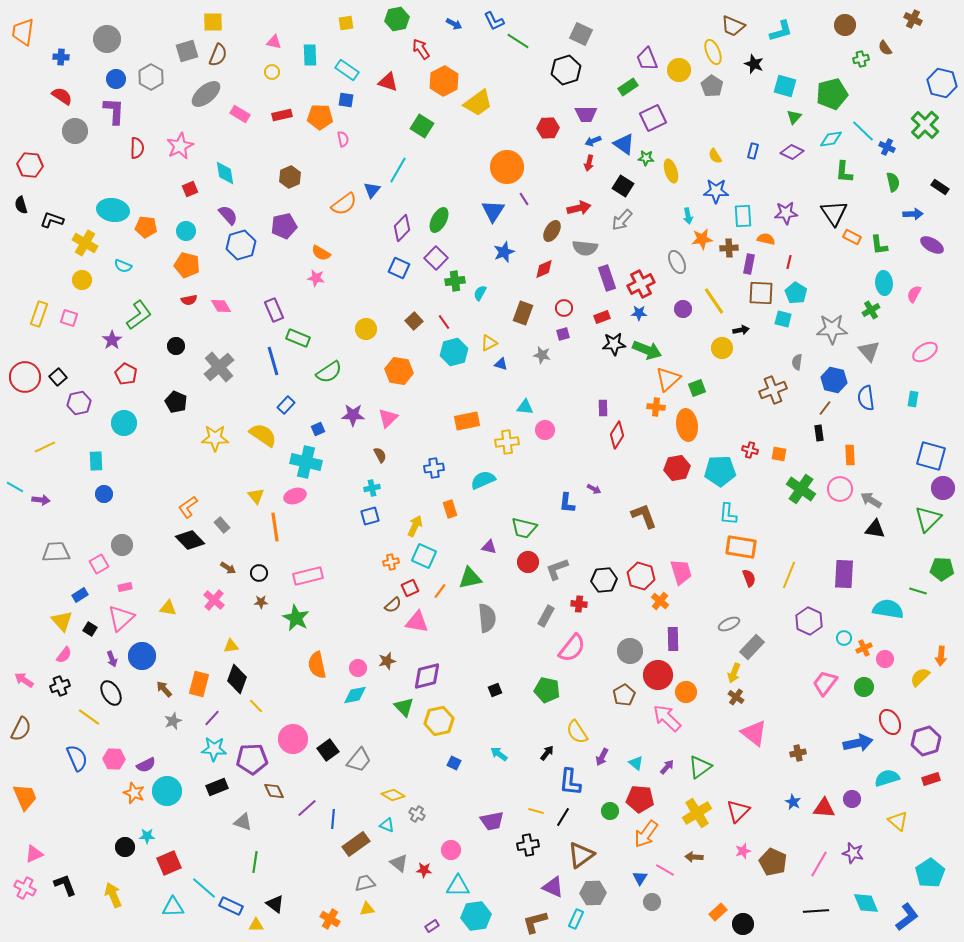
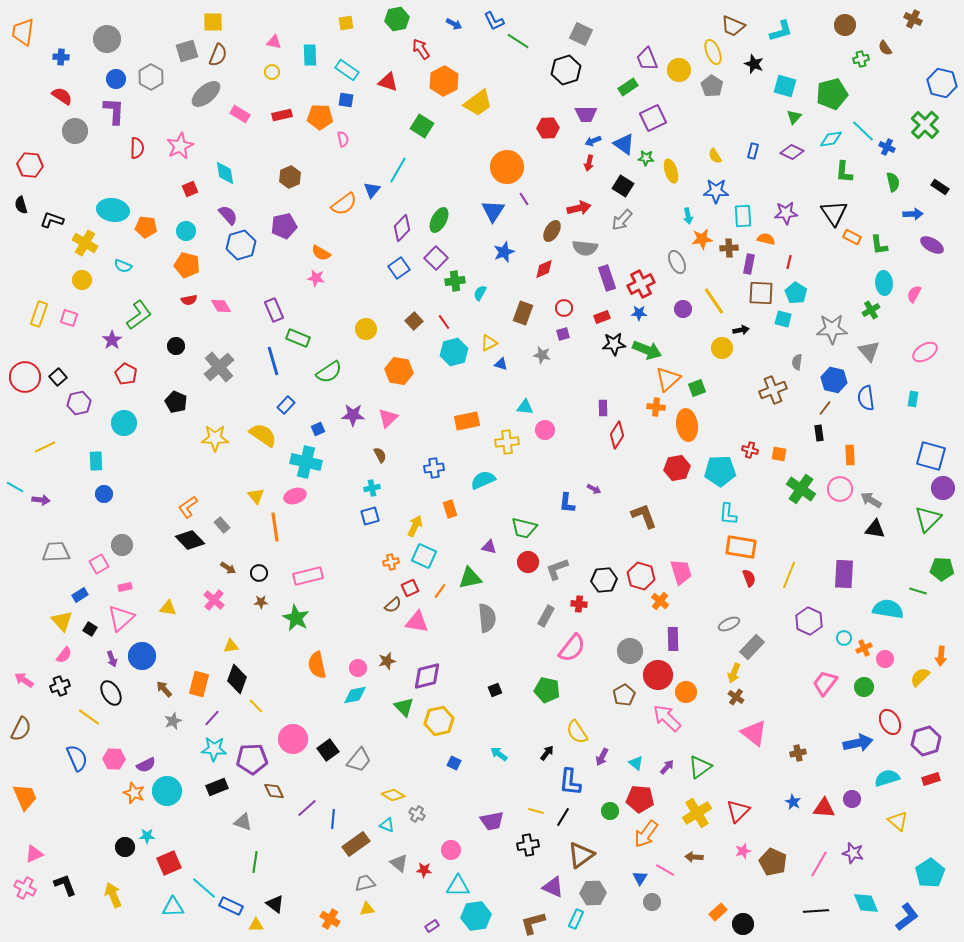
blue square at (399, 268): rotated 30 degrees clockwise
brown L-shape at (535, 922): moved 2 px left, 1 px down
